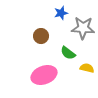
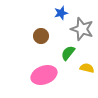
gray star: moved 1 px left, 1 px down; rotated 15 degrees clockwise
green semicircle: rotated 91 degrees clockwise
